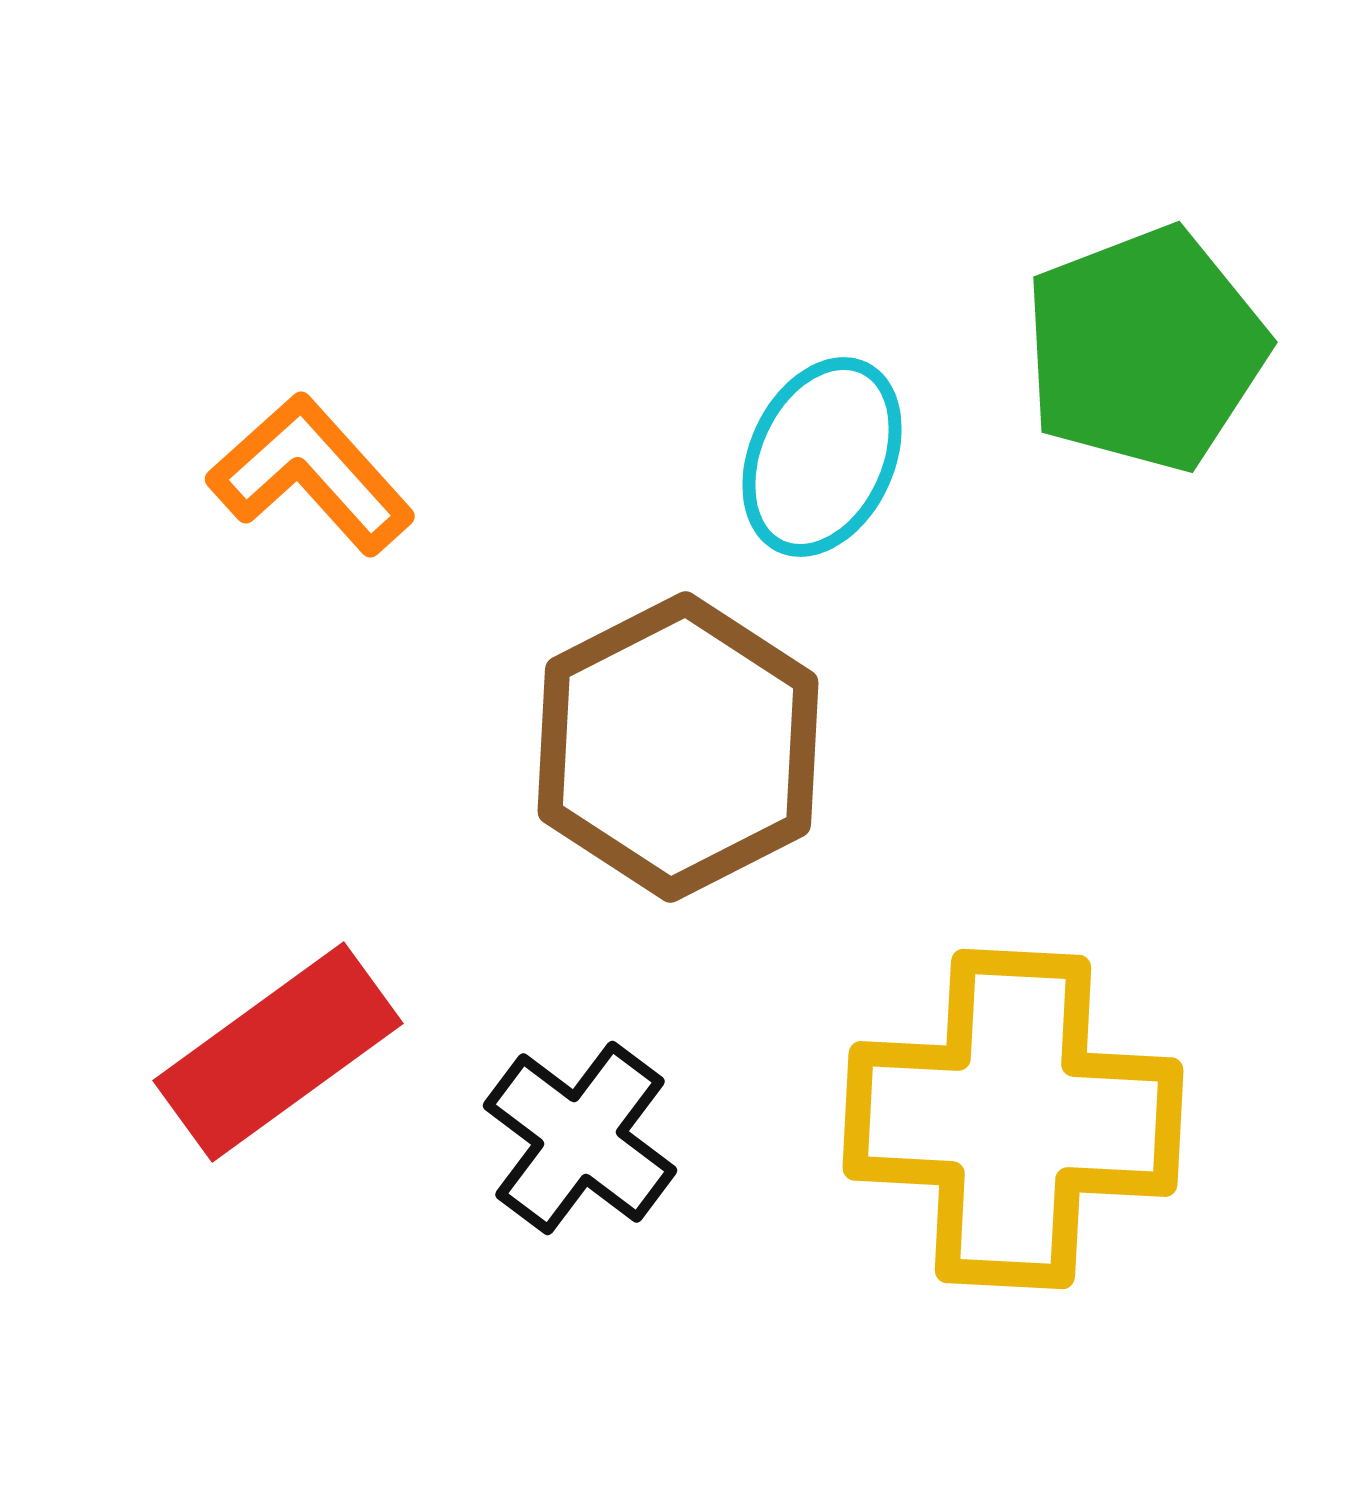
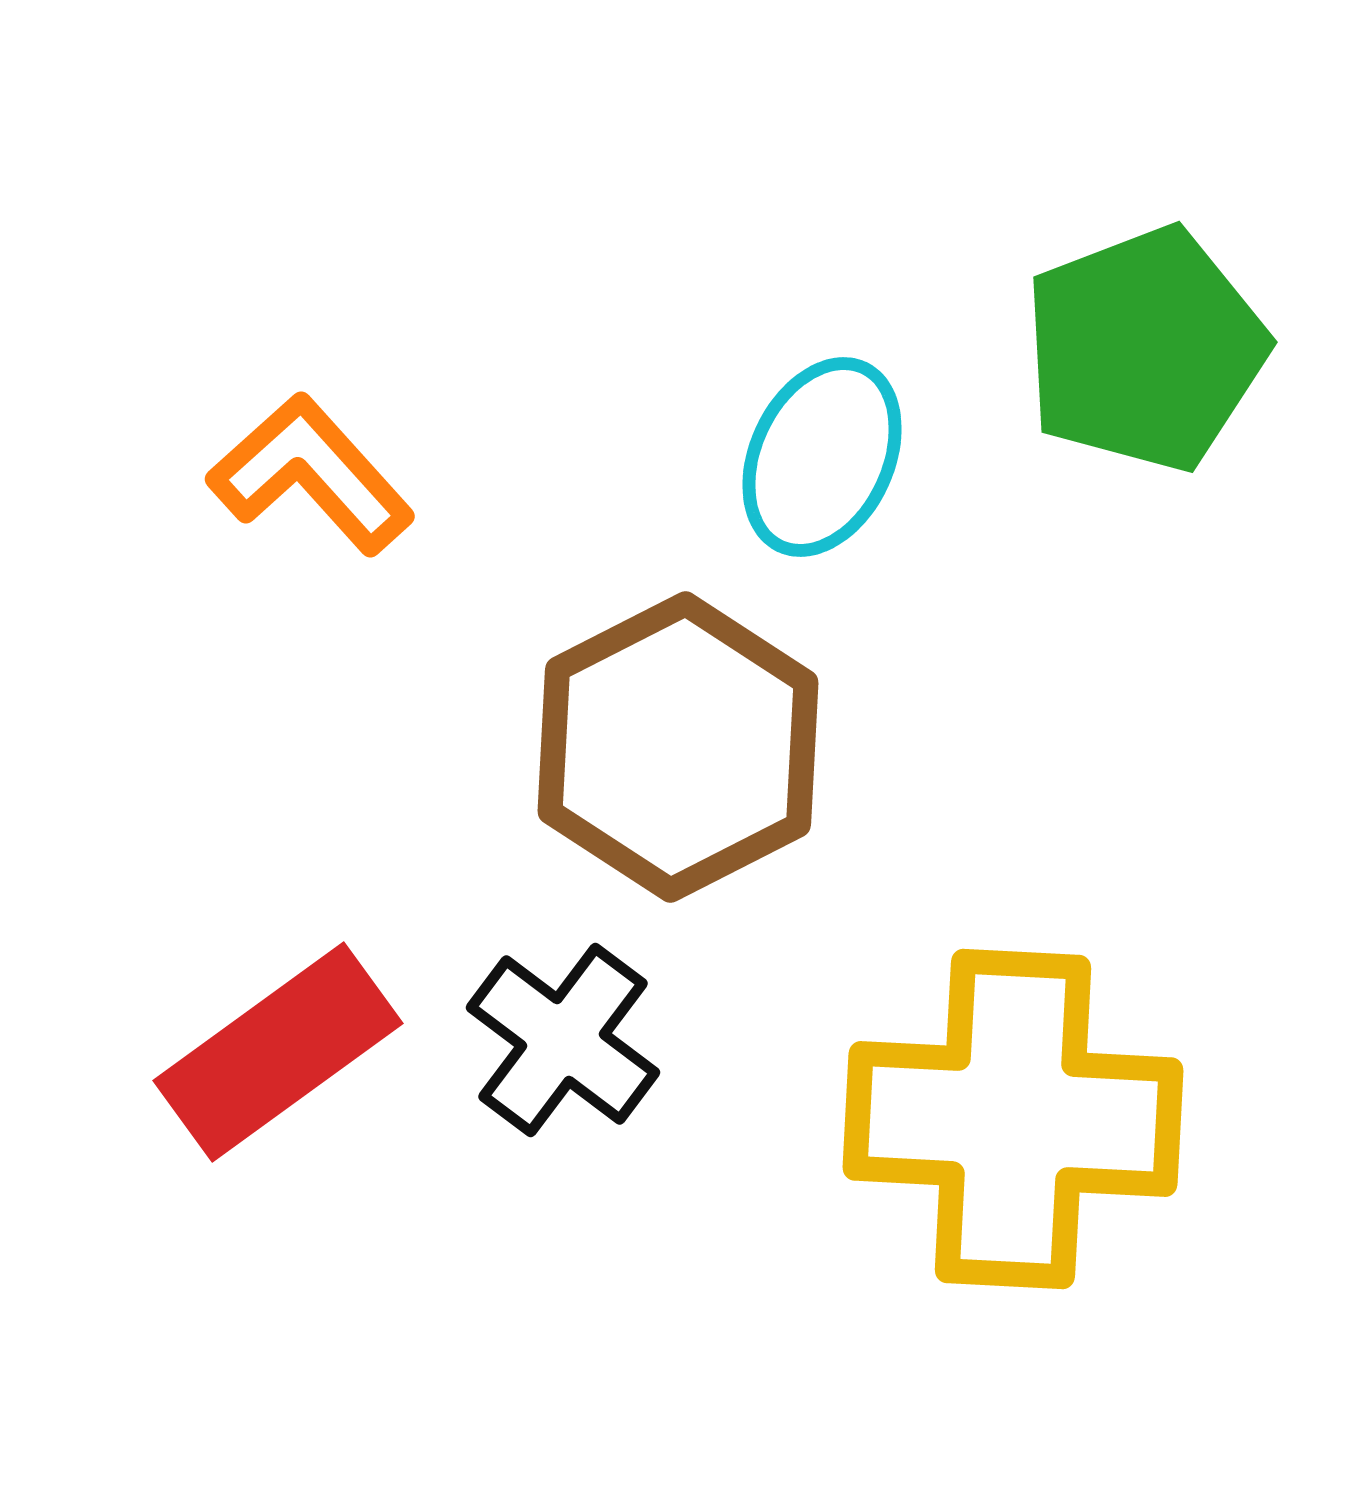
black cross: moved 17 px left, 98 px up
